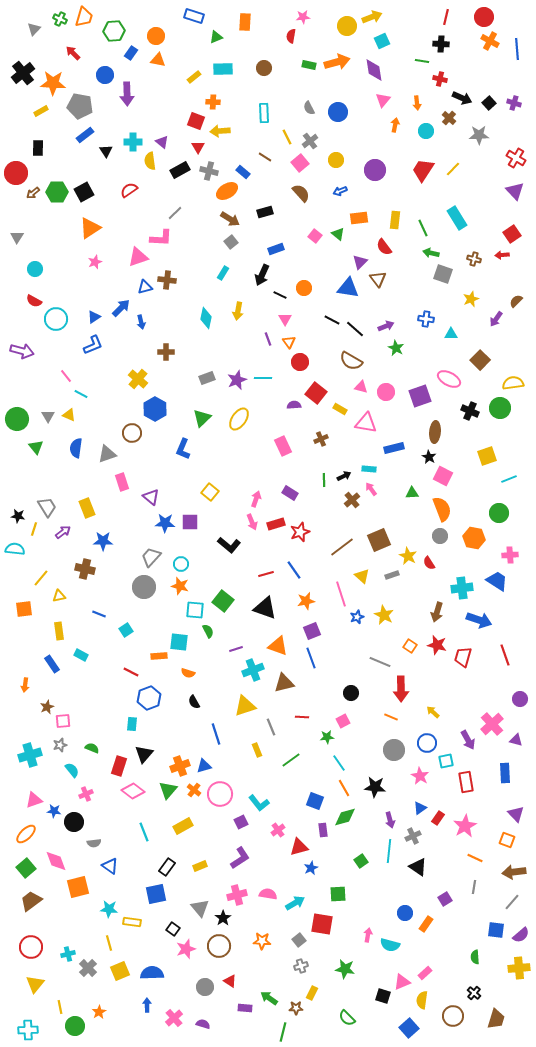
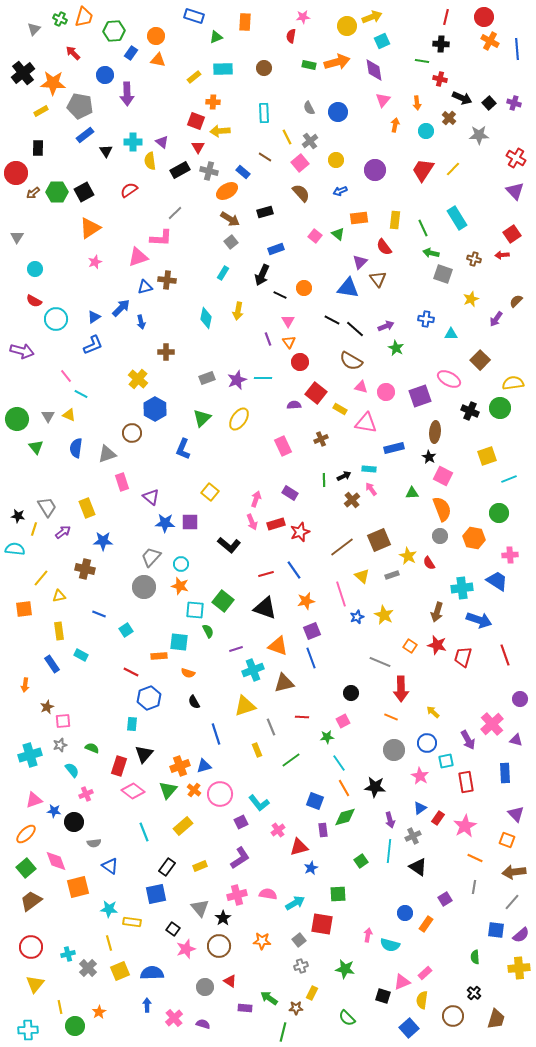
pink triangle at (285, 319): moved 3 px right, 2 px down
yellow rectangle at (183, 826): rotated 12 degrees counterclockwise
